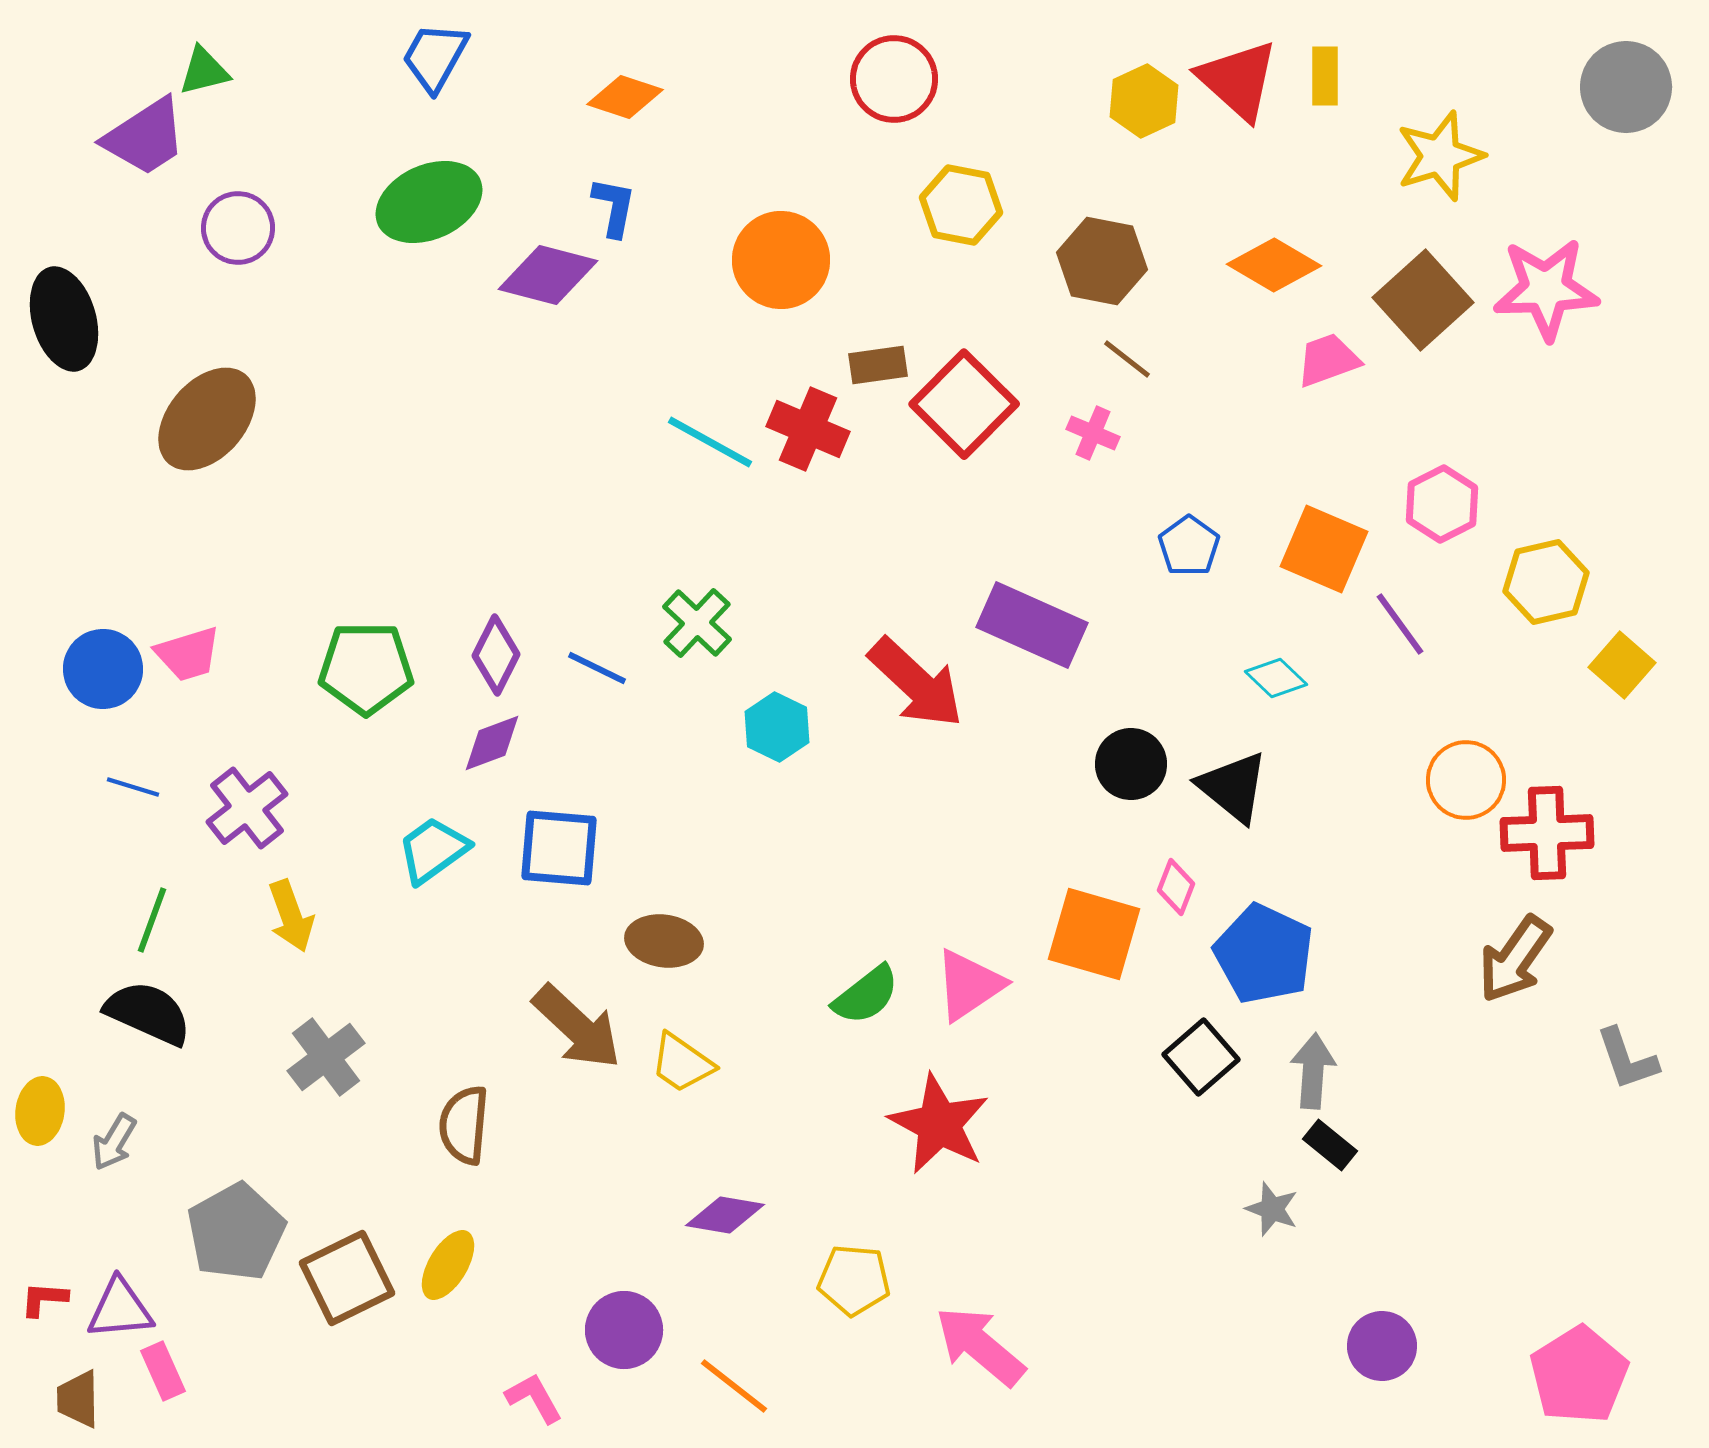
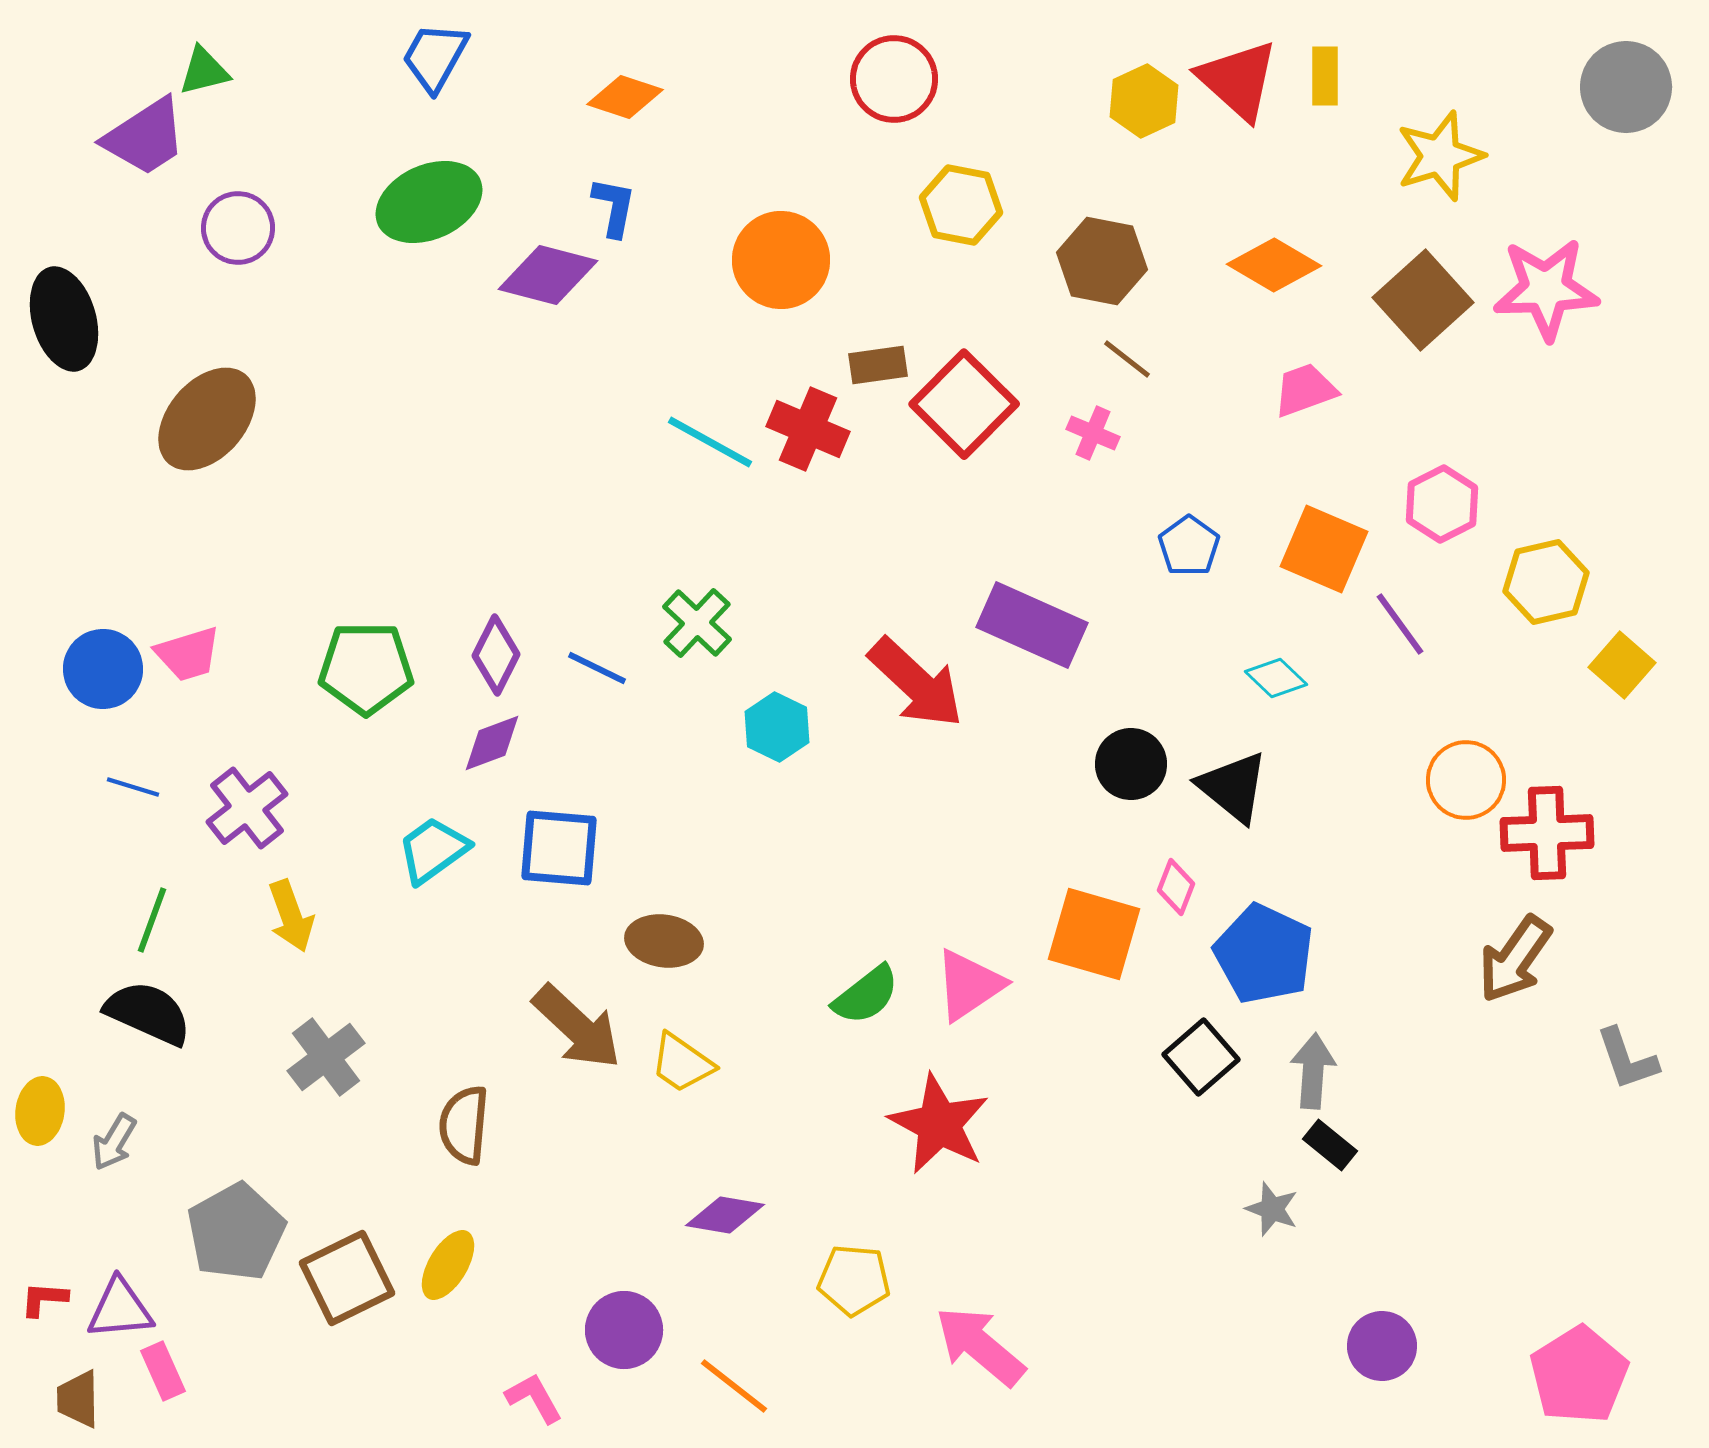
pink trapezoid at (1328, 360): moved 23 px left, 30 px down
